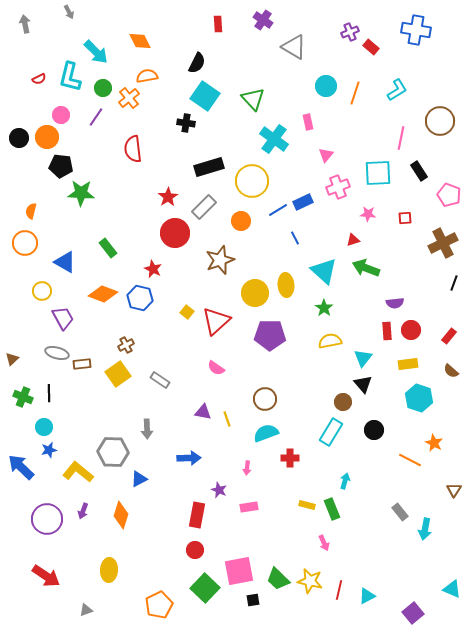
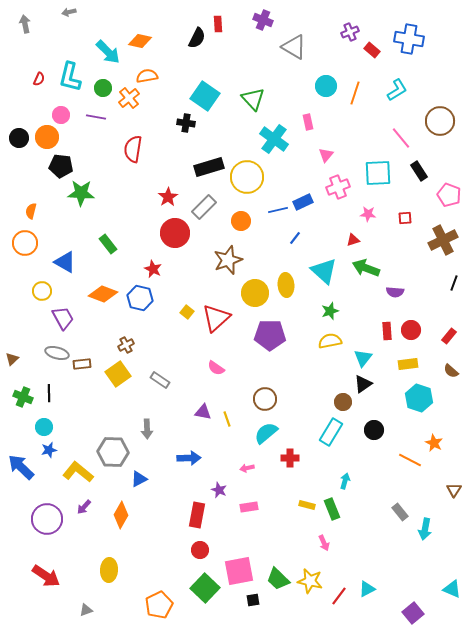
gray arrow at (69, 12): rotated 104 degrees clockwise
purple cross at (263, 20): rotated 12 degrees counterclockwise
blue cross at (416, 30): moved 7 px left, 9 px down
orange diamond at (140, 41): rotated 50 degrees counterclockwise
red rectangle at (371, 47): moved 1 px right, 3 px down
cyan arrow at (96, 52): moved 12 px right
black semicircle at (197, 63): moved 25 px up
red semicircle at (39, 79): rotated 40 degrees counterclockwise
purple line at (96, 117): rotated 66 degrees clockwise
pink line at (401, 138): rotated 50 degrees counterclockwise
red semicircle at (133, 149): rotated 16 degrees clockwise
yellow circle at (252, 181): moved 5 px left, 4 px up
blue line at (278, 210): rotated 18 degrees clockwise
blue line at (295, 238): rotated 64 degrees clockwise
brown cross at (443, 243): moved 3 px up
green rectangle at (108, 248): moved 4 px up
brown star at (220, 260): moved 8 px right
purple semicircle at (395, 303): moved 11 px up; rotated 12 degrees clockwise
green star at (324, 308): moved 6 px right, 3 px down; rotated 18 degrees clockwise
red triangle at (216, 321): moved 3 px up
black triangle at (363, 384): rotated 36 degrees clockwise
cyan semicircle at (266, 433): rotated 20 degrees counterclockwise
pink arrow at (247, 468): rotated 72 degrees clockwise
purple arrow at (83, 511): moved 1 px right, 4 px up; rotated 21 degrees clockwise
orange diamond at (121, 515): rotated 12 degrees clockwise
red circle at (195, 550): moved 5 px right
red line at (339, 590): moved 6 px down; rotated 24 degrees clockwise
cyan triangle at (367, 596): moved 7 px up
